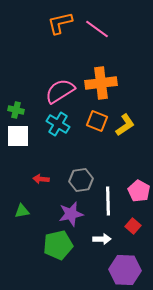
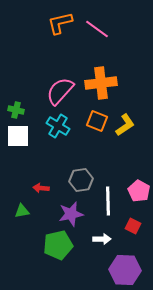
pink semicircle: rotated 16 degrees counterclockwise
cyan cross: moved 2 px down
red arrow: moved 9 px down
red square: rotated 14 degrees counterclockwise
